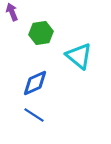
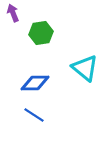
purple arrow: moved 1 px right, 1 px down
cyan triangle: moved 6 px right, 12 px down
blue diamond: rotated 24 degrees clockwise
